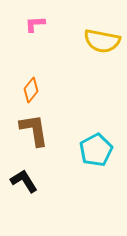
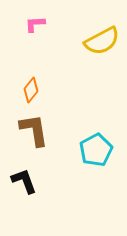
yellow semicircle: rotated 39 degrees counterclockwise
black L-shape: rotated 12 degrees clockwise
